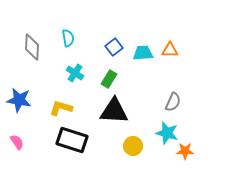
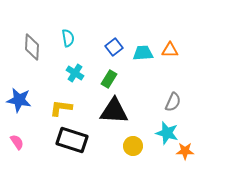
yellow L-shape: rotated 10 degrees counterclockwise
